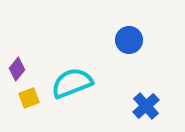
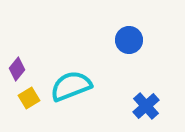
cyan semicircle: moved 1 px left, 3 px down
yellow square: rotated 10 degrees counterclockwise
